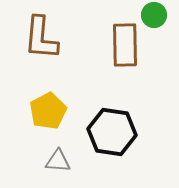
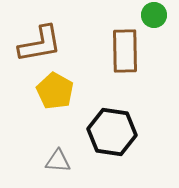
brown L-shape: moved 1 px left, 6 px down; rotated 105 degrees counterclockwise
brown rectangle: moved 6 px down
yellow pentagon: moved 7 px right, 20 px up; rotated 15 degrees counterclockwise
